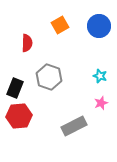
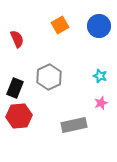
red semicircle: moved 10 px left, 4 px up; rotated 24 degrees counterclockwise
gray hexagon: rotated 15 degrees clockwise
gray rectangle: moved 1 px up; rotated 15 degrees clockwise
